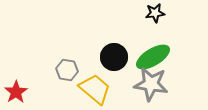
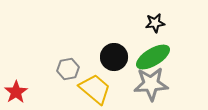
black star: moved 10 px down
gray hexagon: moved 1 px right, 1 px up; rotated 20 degrees counterclockwise
gray star: rotated 12 degrees counterclockwise
